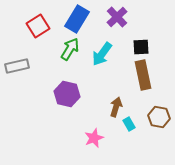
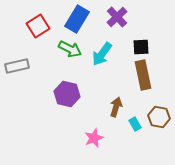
green arrow: rotated 85 degrees clockwise
cyan rectangle: moved 6 px right
